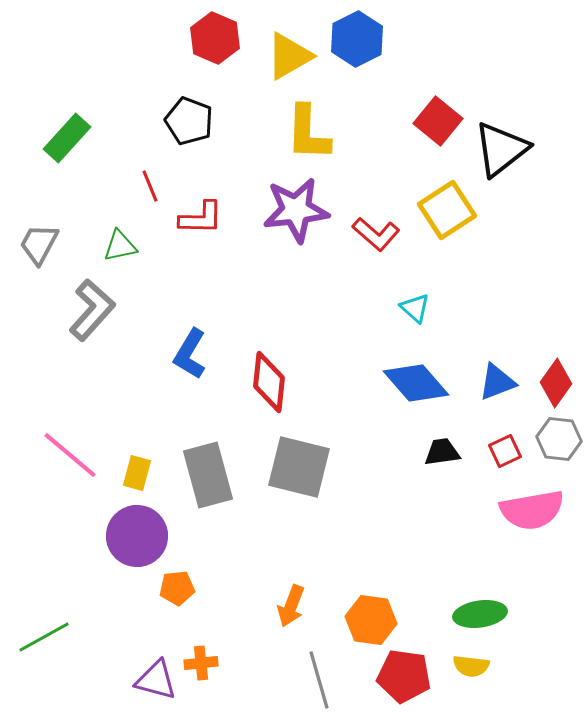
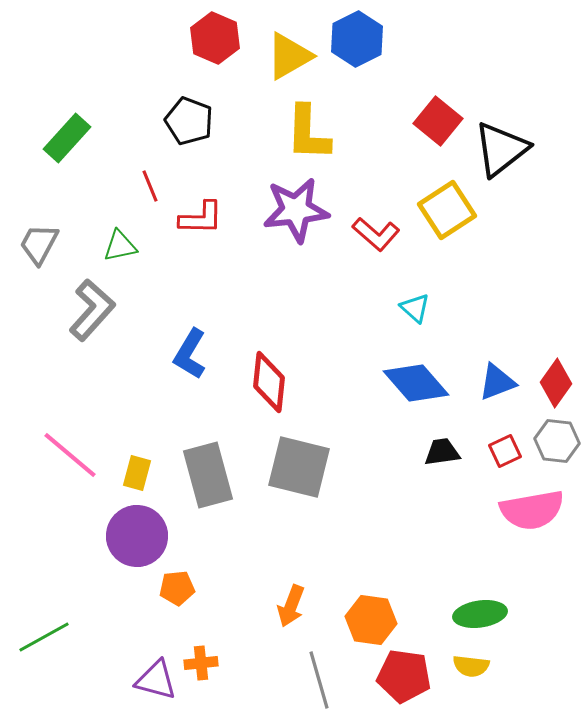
gray hexagon at (559, 439): moved 2 px left, 2 px down
